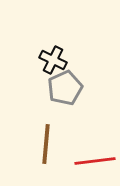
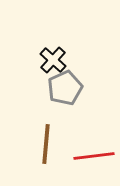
black cross: rotated 16 degrees clockwise
red line: moved 1 px left, 5 px up
